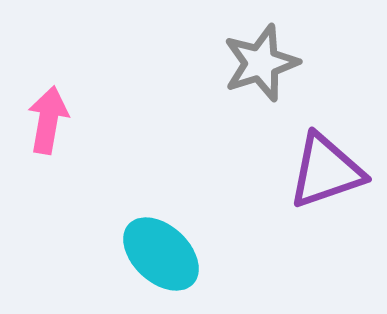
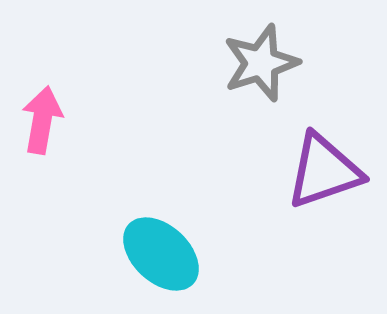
pink arrow: moved 6 px left
purple triangle: moved 2 px left
